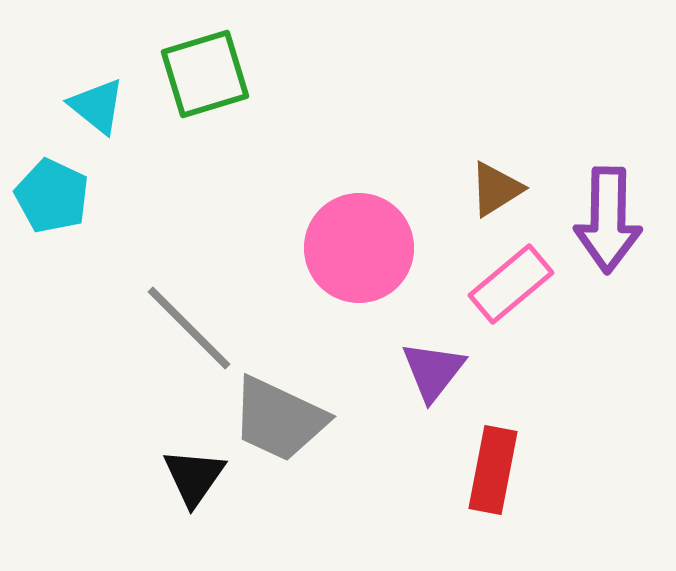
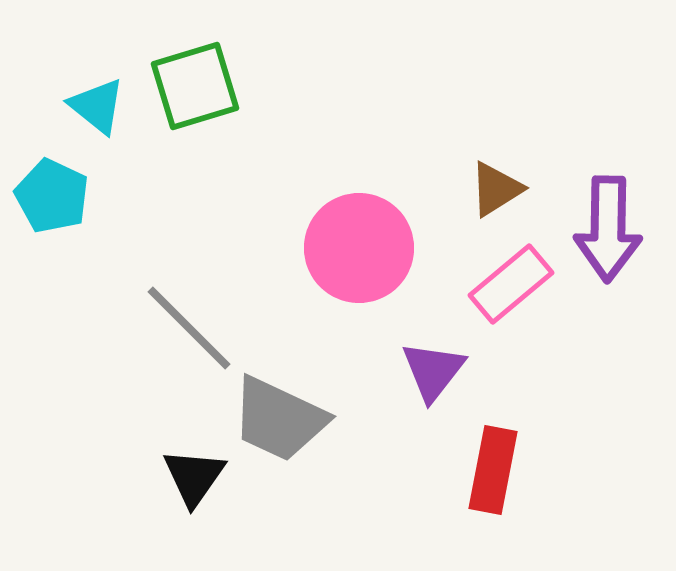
green square: moved 10 px left, 12 px down
purple arrow: moved 9 px down
